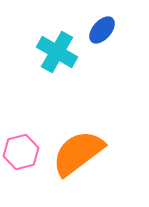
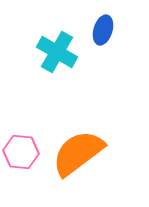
blue ellipse: moved 1 px right; rotated 24 degrees counterclockwise
pink hexagon: rotated 20 degrees clockwise
